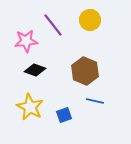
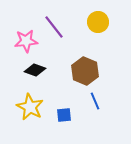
yellow circle: moved 8 px right, 2 px down
purple line: moved 1 px right, 2 px down
blue line: rotated 54 degrees clockwise
blue square: rotated 14 degrees clockwise
